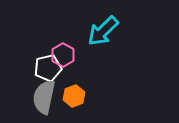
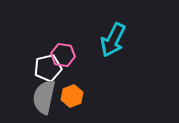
cyan arrow: moved 10 px right, 9 px down; rotated 20 degrees counterclockwise
pink hexagon: rotated 20 degrees counterclockwise
orange hexagon: moved 2 px left
